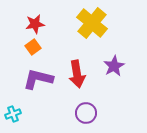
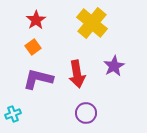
red star: moved 1 px right, 4 px up; rotated 24 degrees counterclockwise
